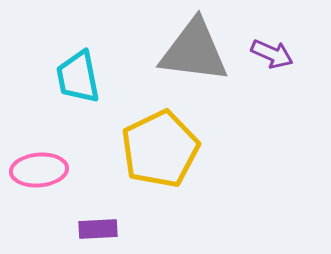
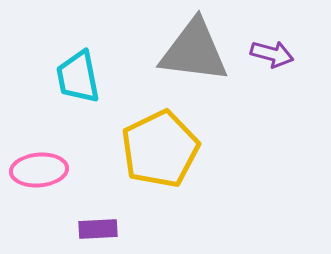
purple arrow: rotated 9 degrees counterclockwise
